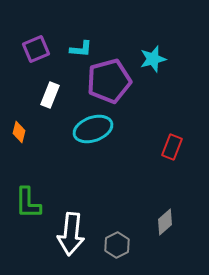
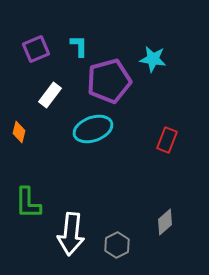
cyan L-shape: moved 2 px left, 3 px up; rotated 95 degrees counterclockwise
cyan star: rotated 24 degrees clockwise
white rectangle: rotated 15 degrees clockwise
red rectangle: moved 5 px left, 7 px up
